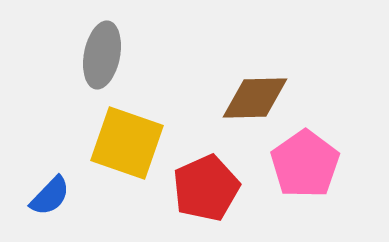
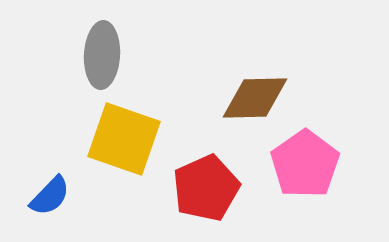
gray ellipse: rotated 8 degrees counterclockwise
yellow square: moved 3 px left, 4 px up
